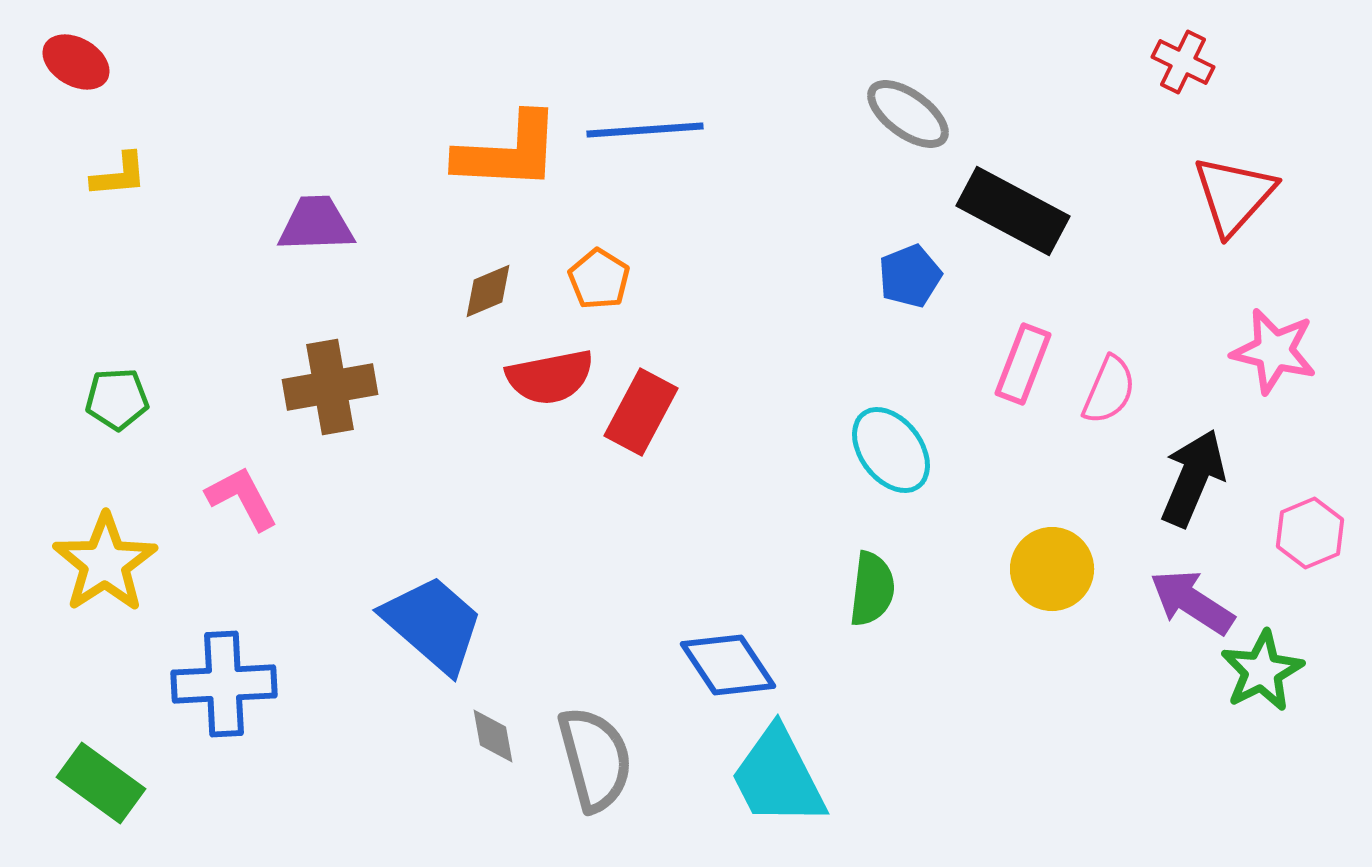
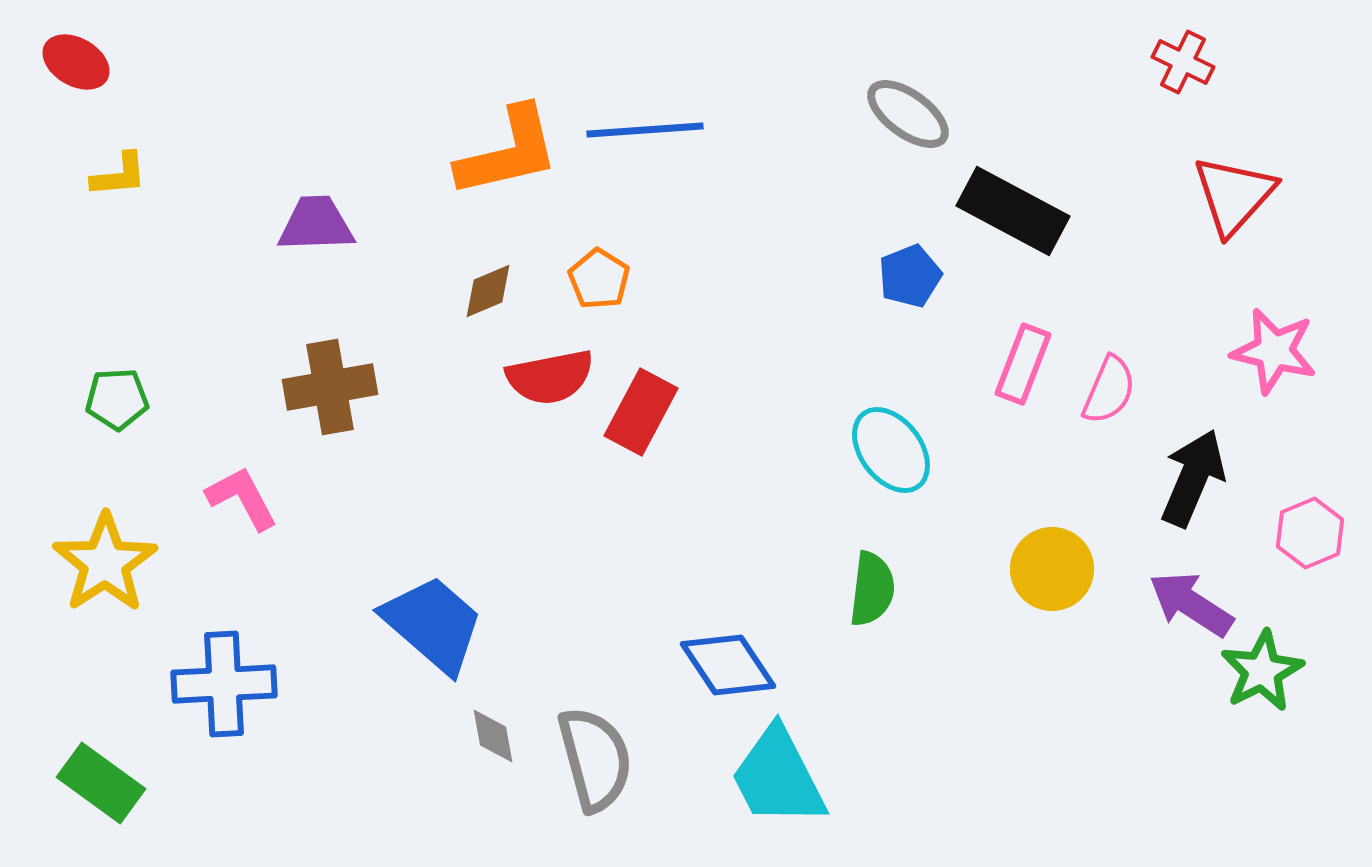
orange L-shape: rotated 16 degrees counterclockwise
purple arrow: moved 1 px left, 2 px down
